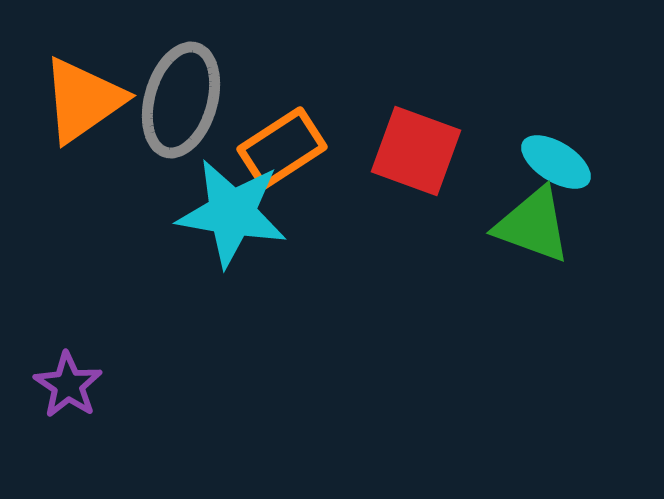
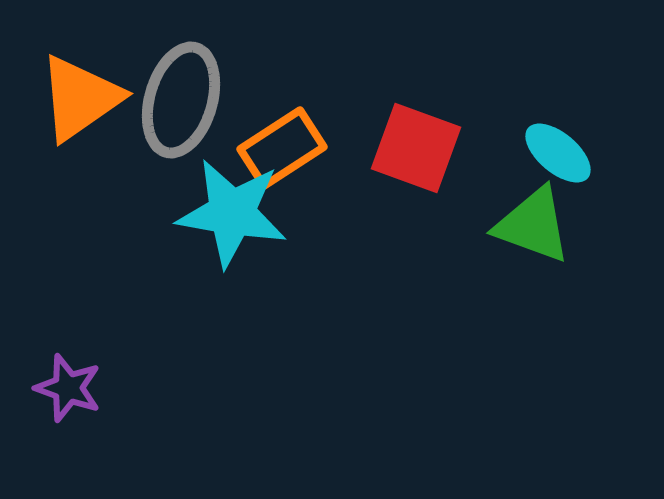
orange triangle: moved 3 px left, 2 px up
red square: moved 3 px up
cyan ellipse: moved 2 px right, 9 px up; rotated 8 degrees clockwise
purple star: moved 3 px down; rotated 14 degrees counterclockwise
